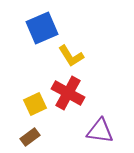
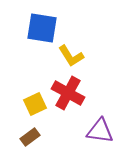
blue square: rotated 32 degrees clockwise
